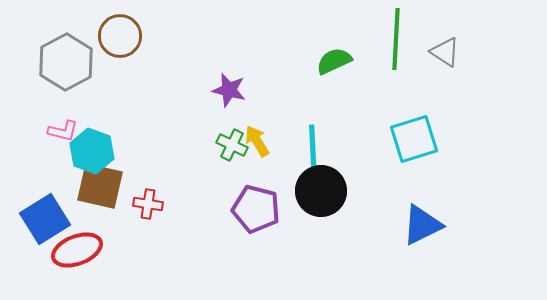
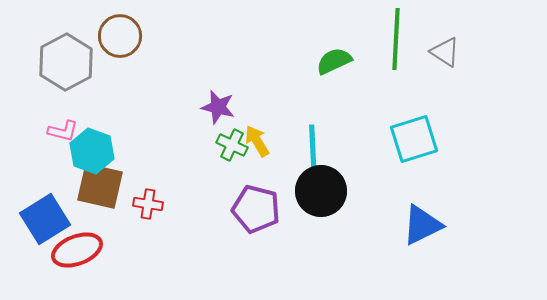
purple star: moved 11 px left, 17 px down
